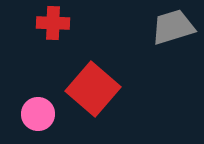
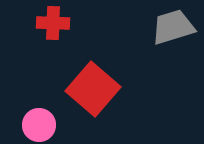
pink circle: moved 1 px right, 11 px down
